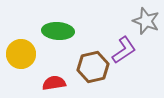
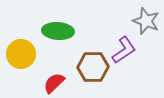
brown hexagon: rotated 12 degrees clockwise
red semicircle: rotated 35 degrees counterclockwise
